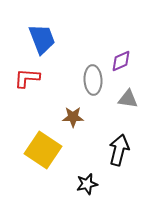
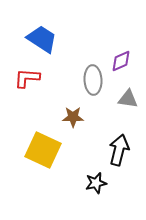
blue trapezoid: rotated 36 degrees counterclockwise
yellow square: rotated 9 degrees counterclockwise
black star: moved 9 px right, 1 px up
